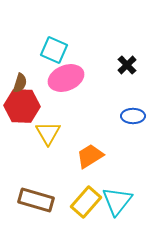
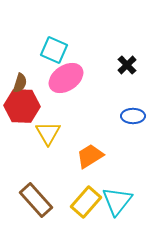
pink ellipse: rotated 12 degrees counterclockwise
brown rectangle: rotated 32 degrees clockwise
